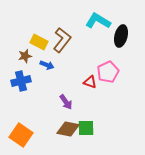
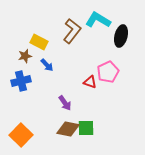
cyan L-shape: moved 1 px up
brown L-shape: moved 10 px right, 9 px up
blue arrow: rotated 24 degrees clockwise
purple arrow: moved 1 px left, 1 px down
orange square: rotated 10 degrees clockwise
